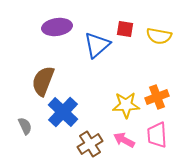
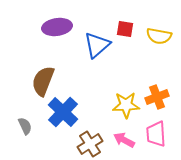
pink trapezoid: moved 1 px left, 1 px up
